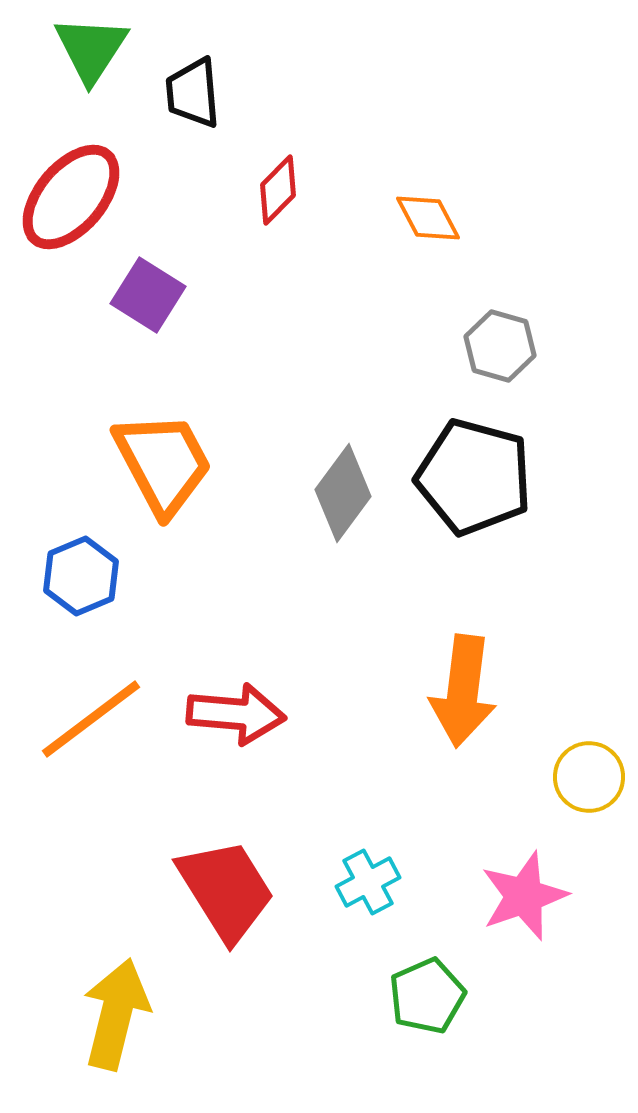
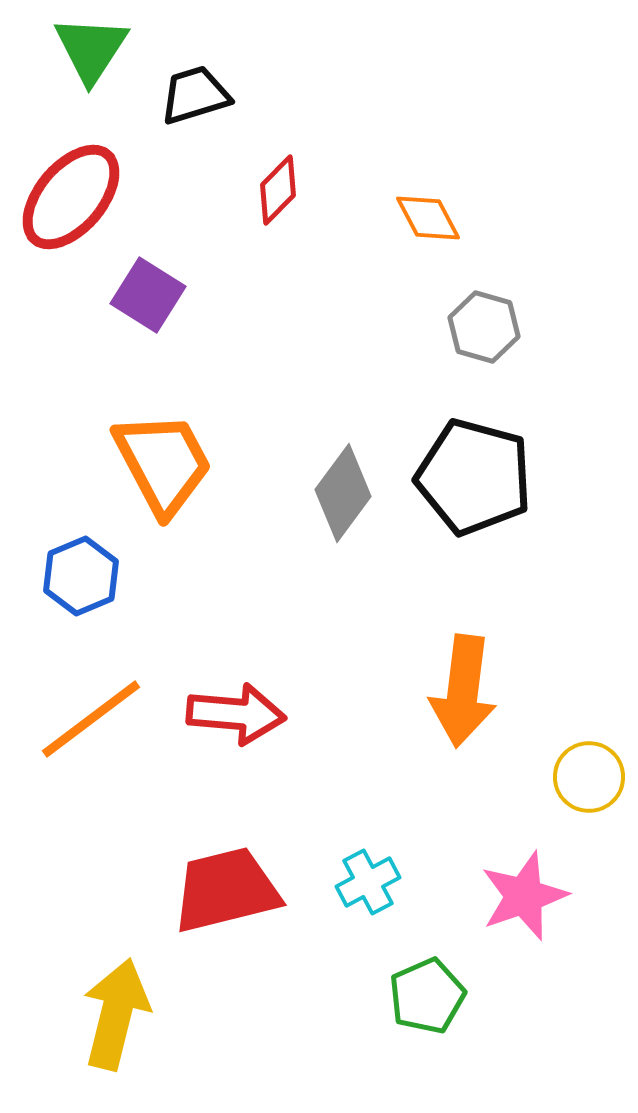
black trapezoid: moved 2 px right, 2 px down; rotated 78 degrees clockwise
gray hexagon: moved 16 px left, 19 px up
red trapezoid: rotated 72 degrees counterclockwise
